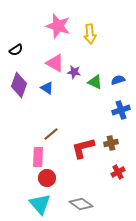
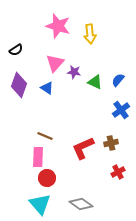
pink triangle: rotated 42 degrees clockwise
blue semicircle: rotated 32 degrees counterclockwise
blue cross: rotated 18 degrees counterclockwise
brown line: moved 6 px left, 2 px down; rotated 63 degrees clockwise
red L-shape: rotated 10 degrees counterclockwise
